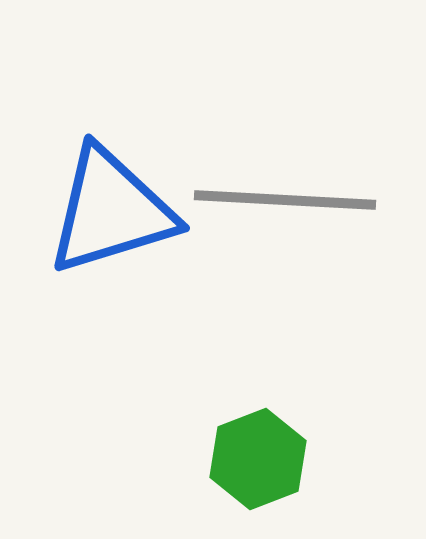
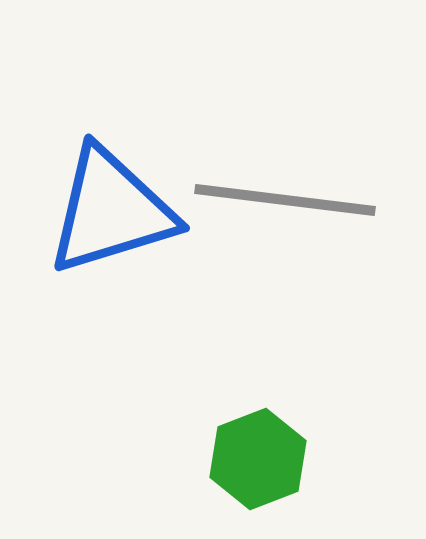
gray line: rotated 4 degrees clockwise
